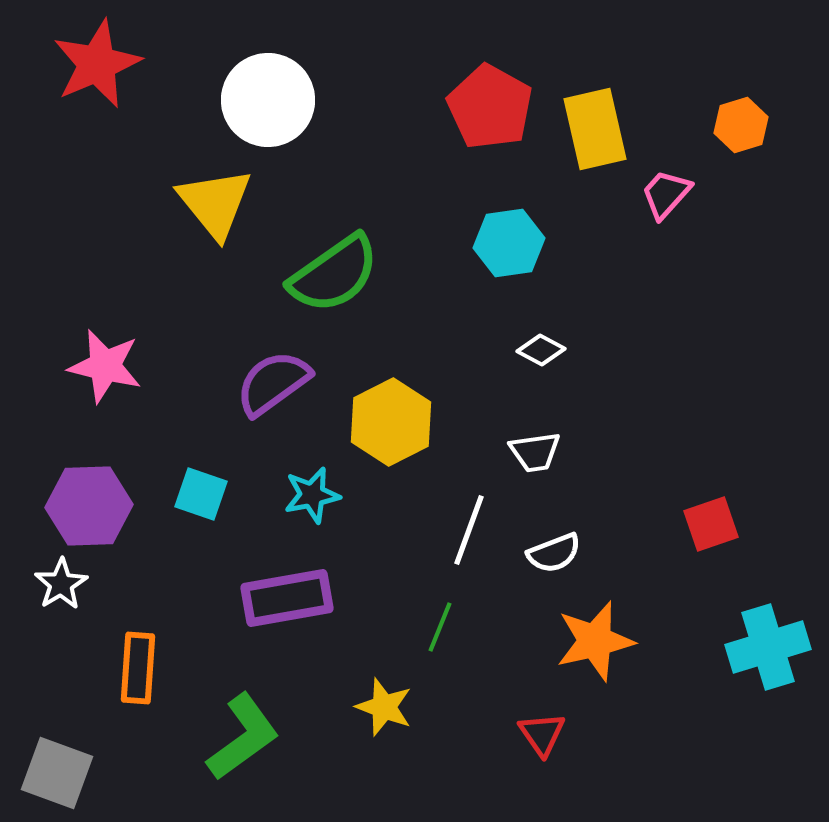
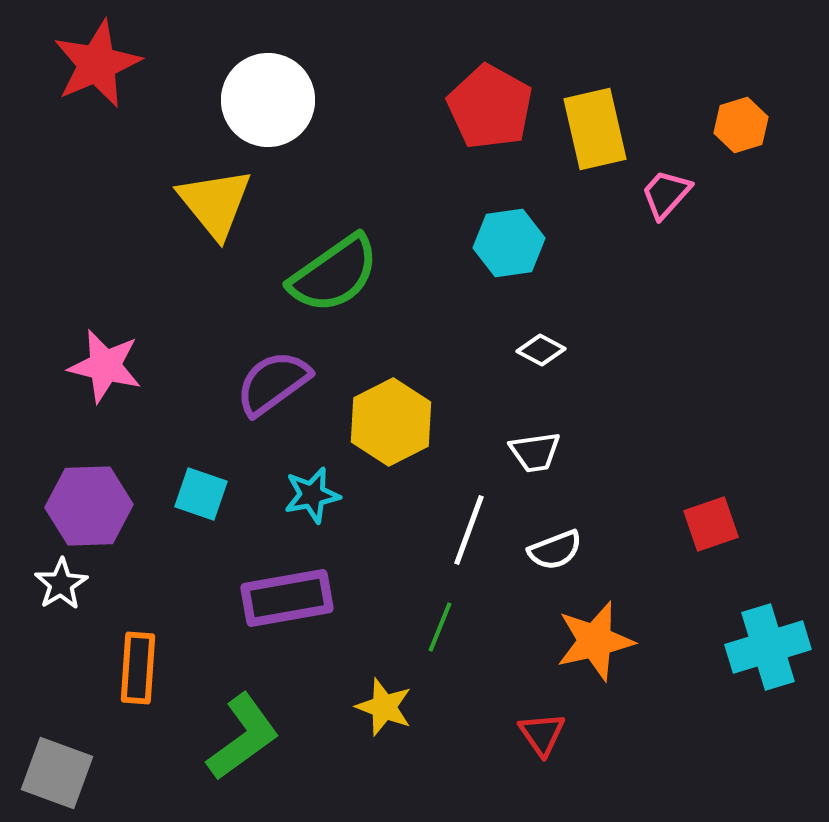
white semicircle: moved 1 px right, 3 px up
